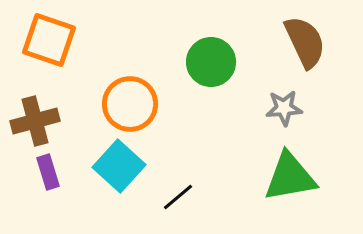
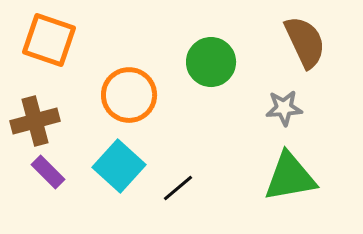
orange circle: moved 1 px left, 9 px up
purple rectangle: rotated 28 degrees counterclockwise
black line: moved 9 px up
